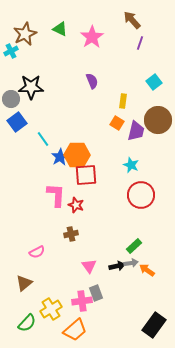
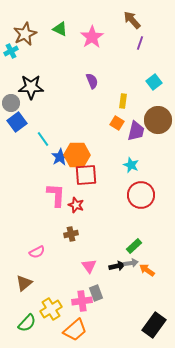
gray circle: moved 4 px down
